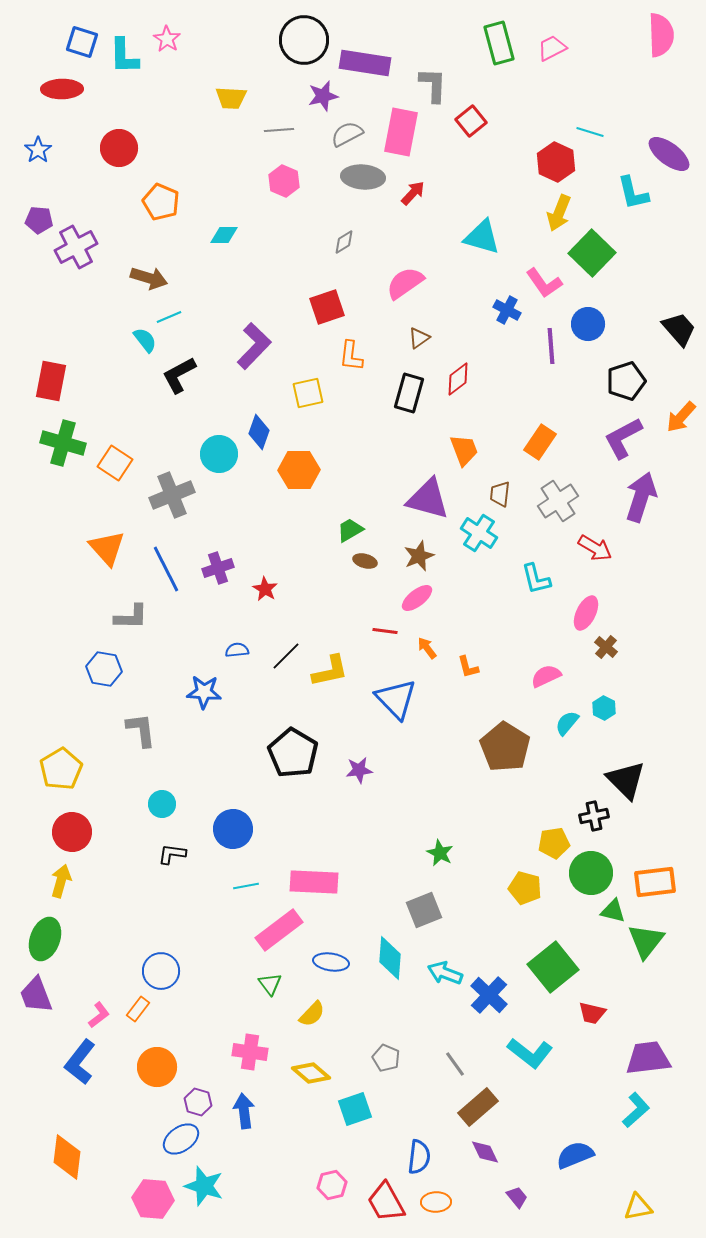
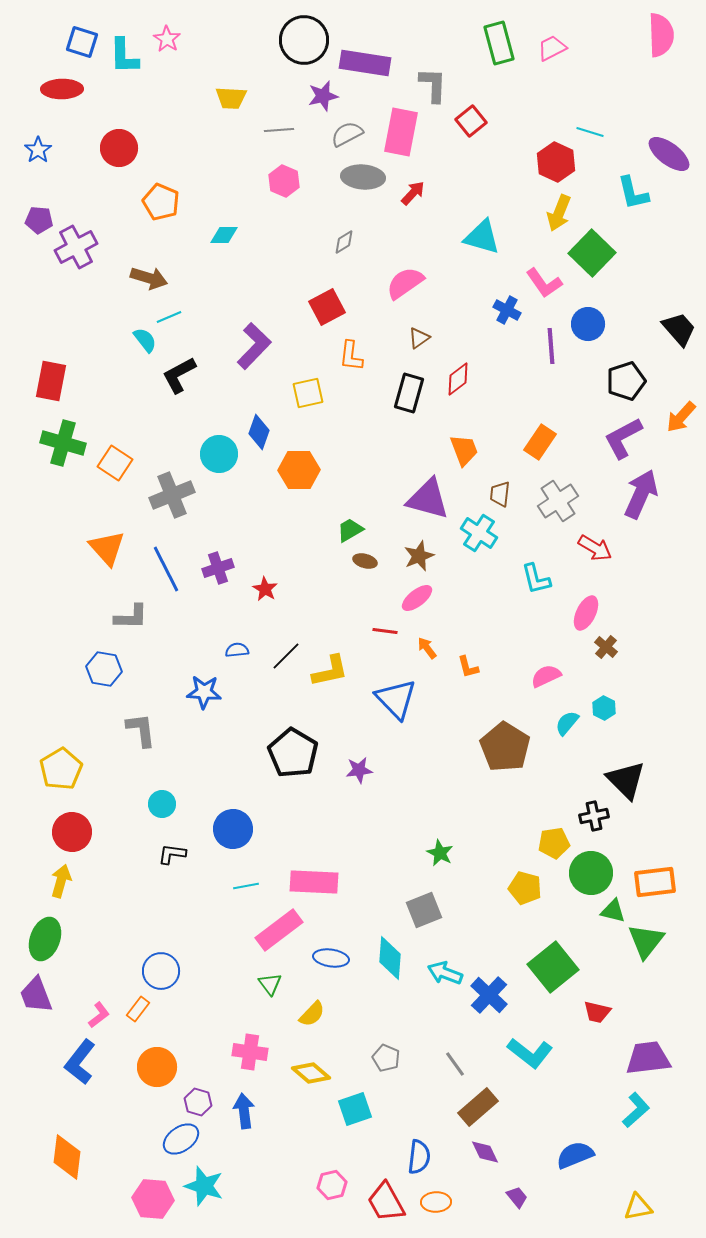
red square at (327, 307): rotated 9 degrees counterclockwise
purple arrow at (641, 497): moved 3 px up; rotated 6 degrees clockwise
blue ellipse at (331, 962): moved 4 px up
red trapezoid at (592, 1013): moved 5 px right, 1 px up
